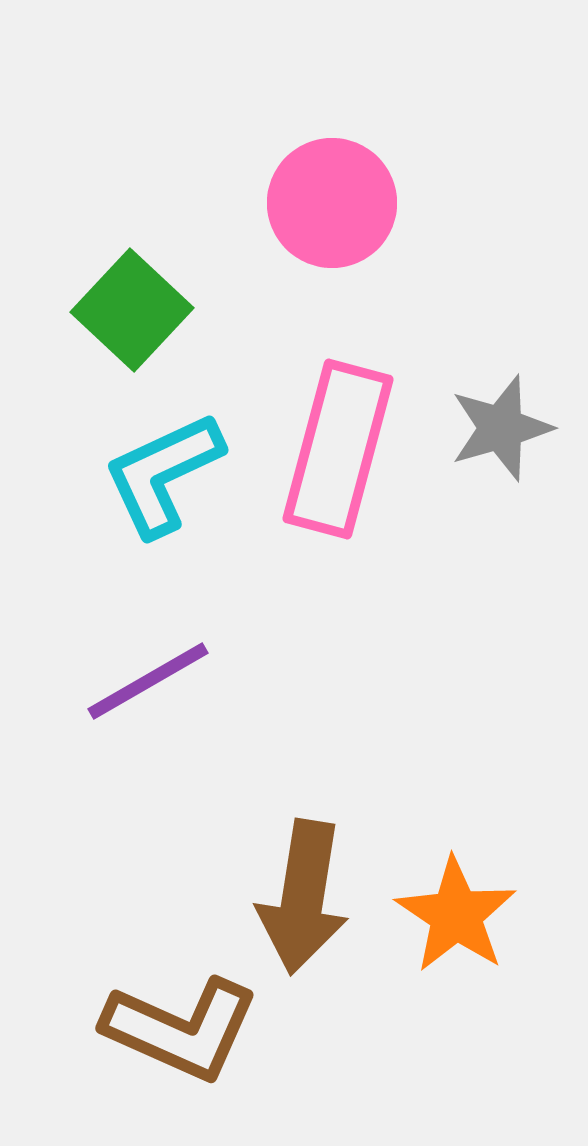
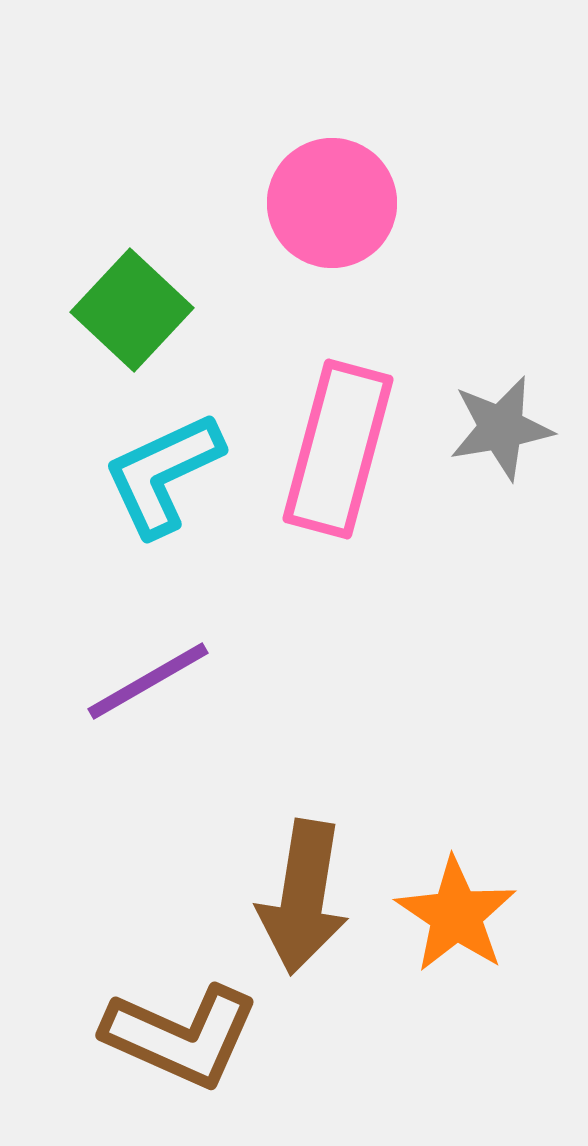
gray star: rotated 6 degrees clockwise
brown L-shape: moved 7 px down
